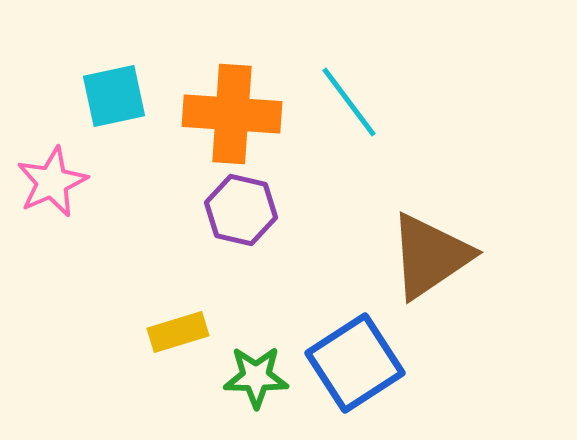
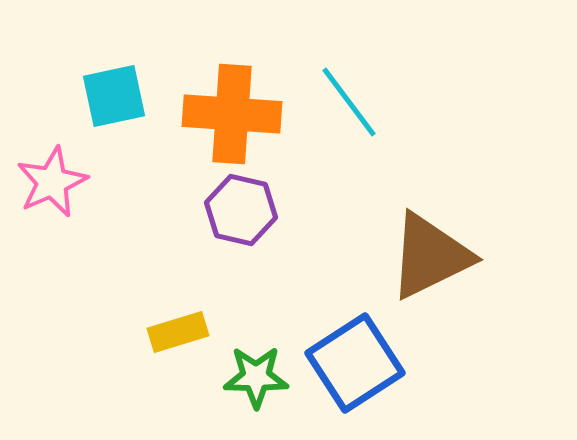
brown triangle: rotated 8 degrees clockwise
